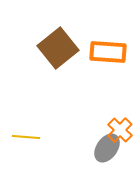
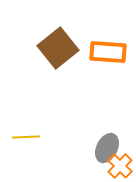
orange cross: moved 36 px down
yellow line: rotated 8 degrees counterclockwise
gray ellipse: rotated 8 degrees counterclockwise
